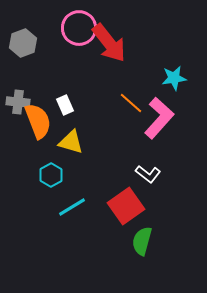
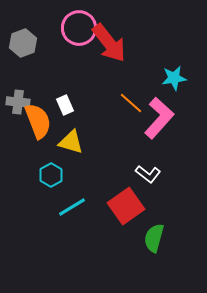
green semicircle: moved 12 px right, 3 px up
